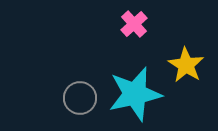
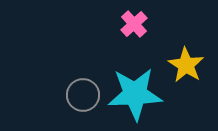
cyan star: rotated 10 degrees clockwise
gray circle: moved 3 px right, 3 px up
